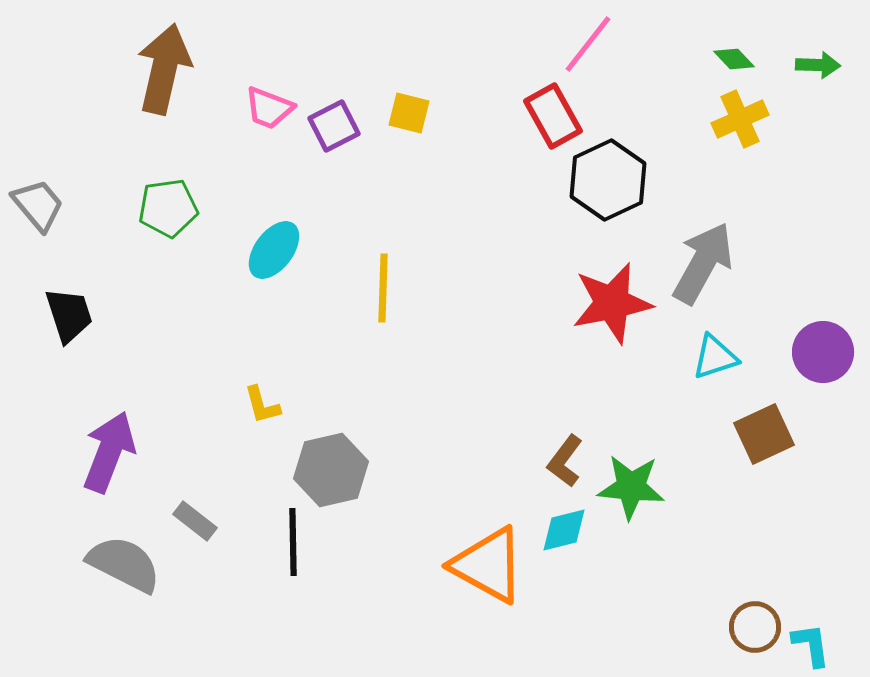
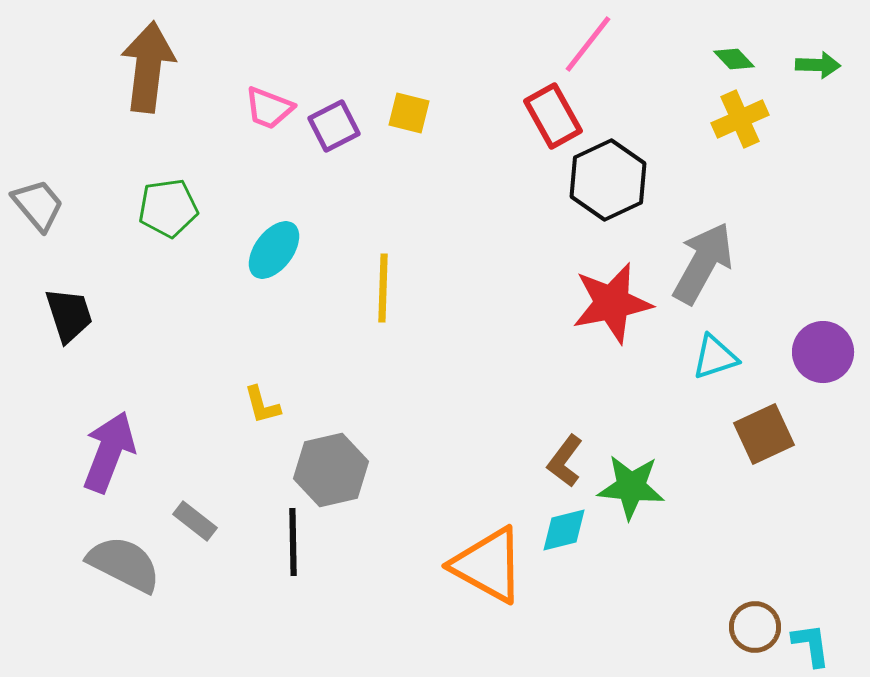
brown arrow: moved 16 px left, 2 px up; rotated 6 degrees counterclockwise
